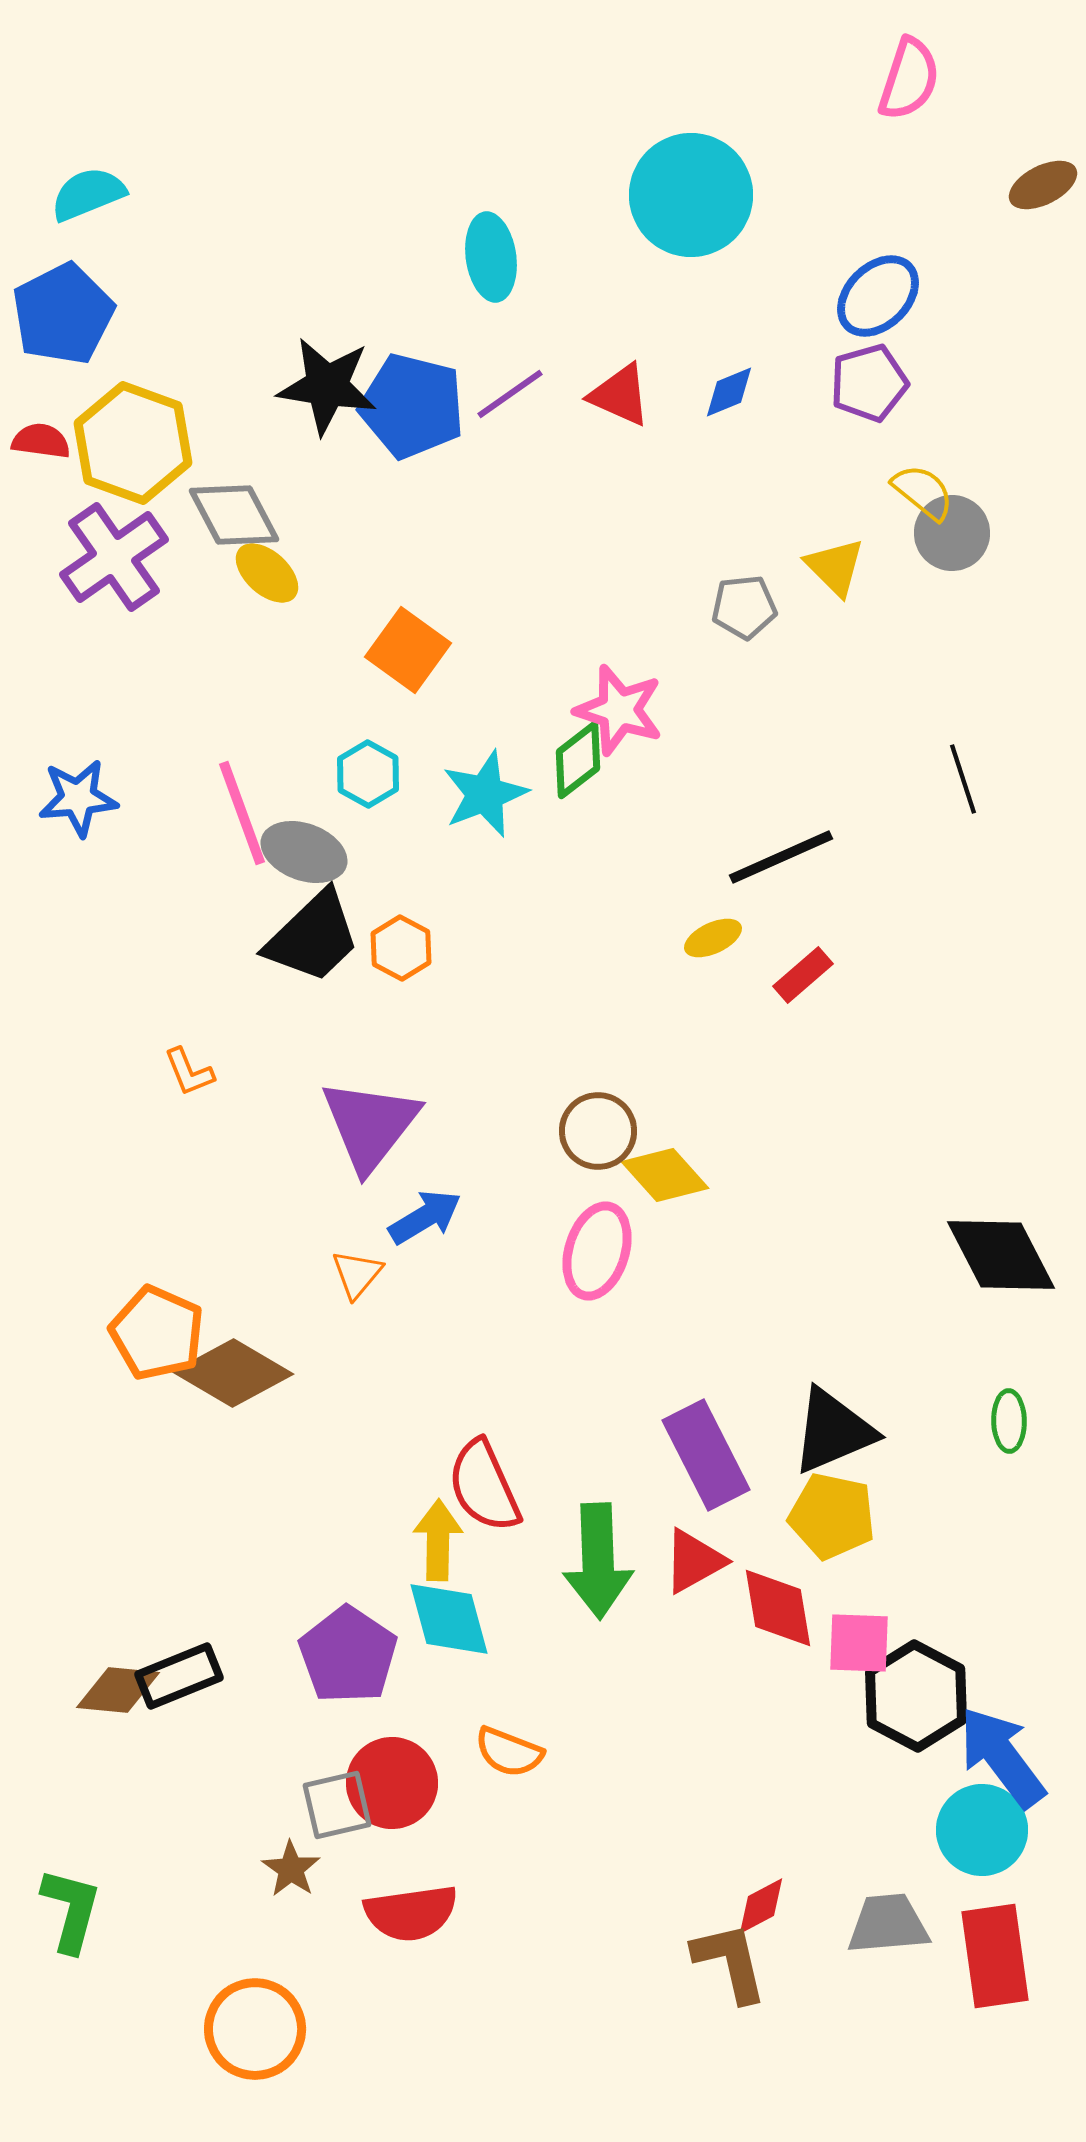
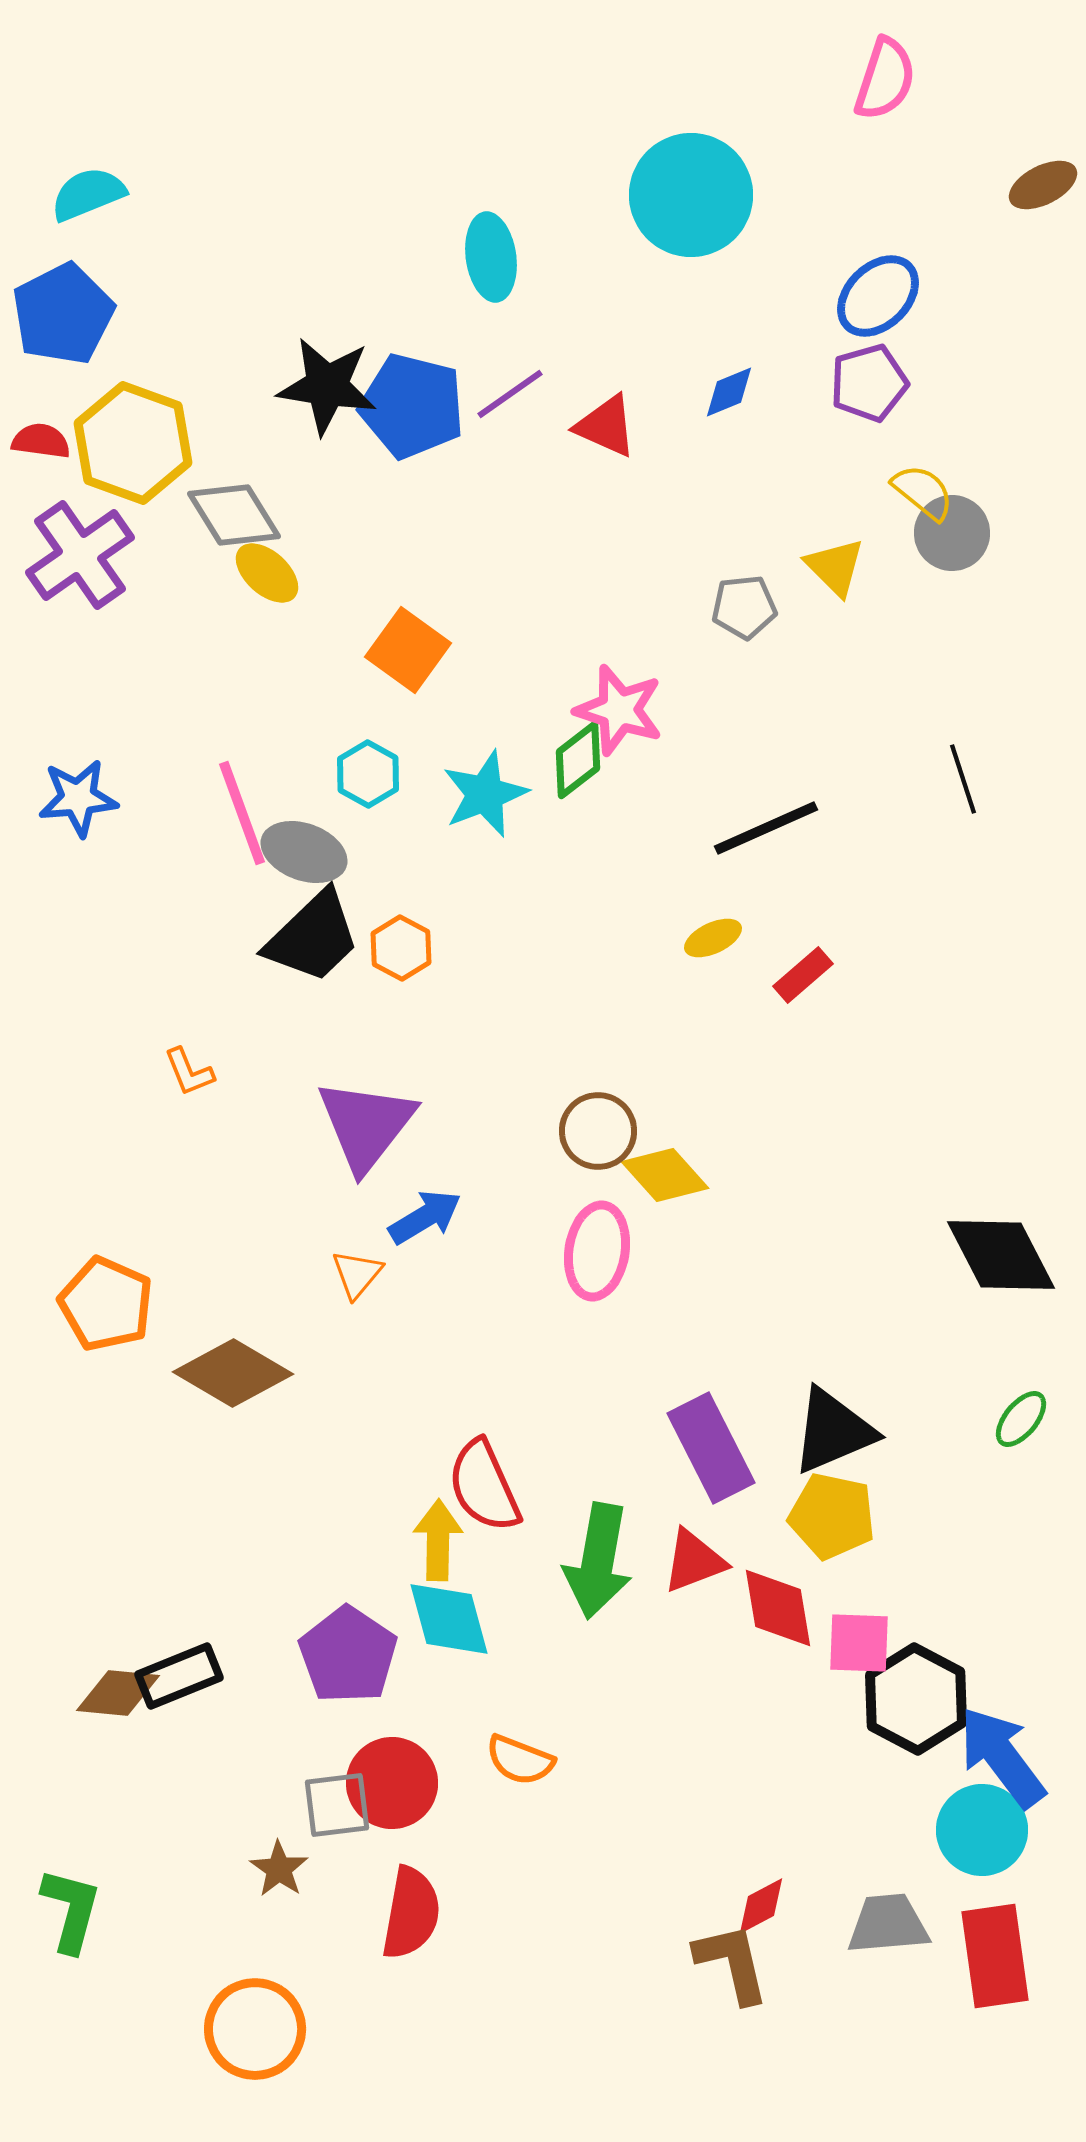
pink semicircle at (909, 79): moved 24 px left
red triangle at (620, 395): moved 14 px left, 31 px down
gray diamond at (234, 515): rotated 4 degrees counterclockwise
purple cross at (114, 557): moved 34 px left, 2 px up
black line at (781, 857): moved 15 px left, 29 px up
purple triangle at (370, 1125): moved 4 px left
pink ellipse at (597, 1251): rotated 8 degrees counterclockwise
orange pentagon at (157, 1333): moved 51 px left, 29 px up
green ellipse at (1009, 1421): moved 12 px right, 2 px up; rotated 40 degrees clockwise
purple rectangle at (706, 1455): moved 5 px right, 7 px up
green arrow at (598, 1561): rotated 12 degrees clockwise
red triangle at (694, 1561): rotated 8 degrees clockwise
brown diamond at (118, 1690): moved 3 px down
black hexagon at (916, 1696): moved 3 px down
orange semicircle at (509, 1752): moved 11 px right, 8 px down
gray square at (337, 1805): rotated 6 degrees clockwise
brown star at (291, 1869): moved 12 px left
red semicircle at (411, 1913): rotated 72 degrees counterclockwise
brown L-shape at (730, 1962): moved 2 px right, 1 px down
